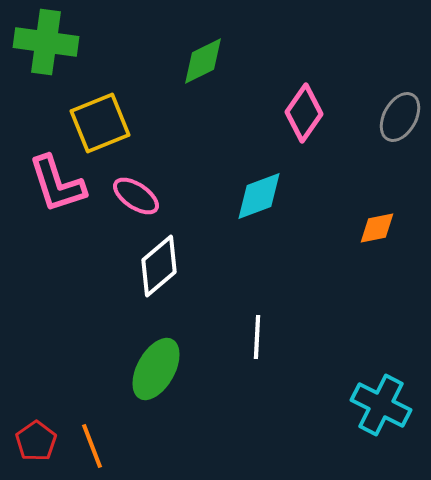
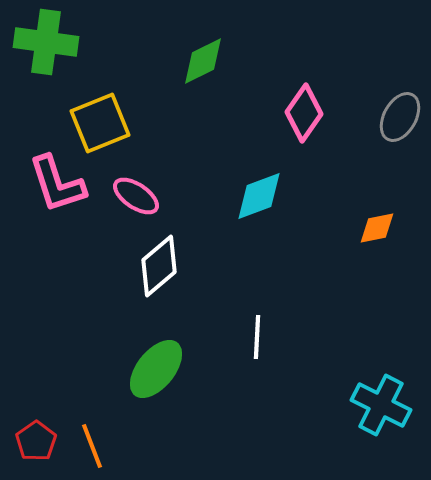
green ellipse: rotated 10 degrees clockwise
